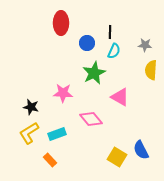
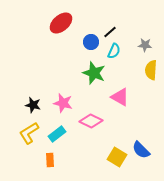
red ellipse: rotated 50 degrees clockwise
black line: rotated 48 degrees clockwise
blue circle: moved 4 px right, 1 px up
green star: rotated 25 degrees counterclockwise
pink star: moved 10 px down; rotated 12 degrees clockwise
black star: moved 2 px right, 2 px up
pink diamond: moved 2 px down; rotated 25 degrees counterclockwise
cyan rectangle: rotated 18 degrees counterclockwise
blue semicircle: rotated 18 degrees counterclockwise
orange rectangle: rotated 40 degrees clockwise
